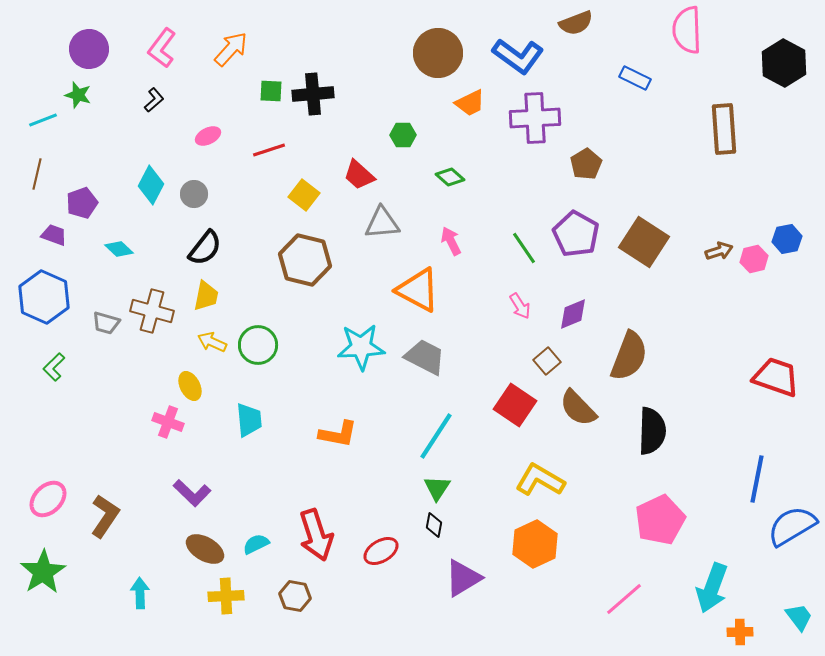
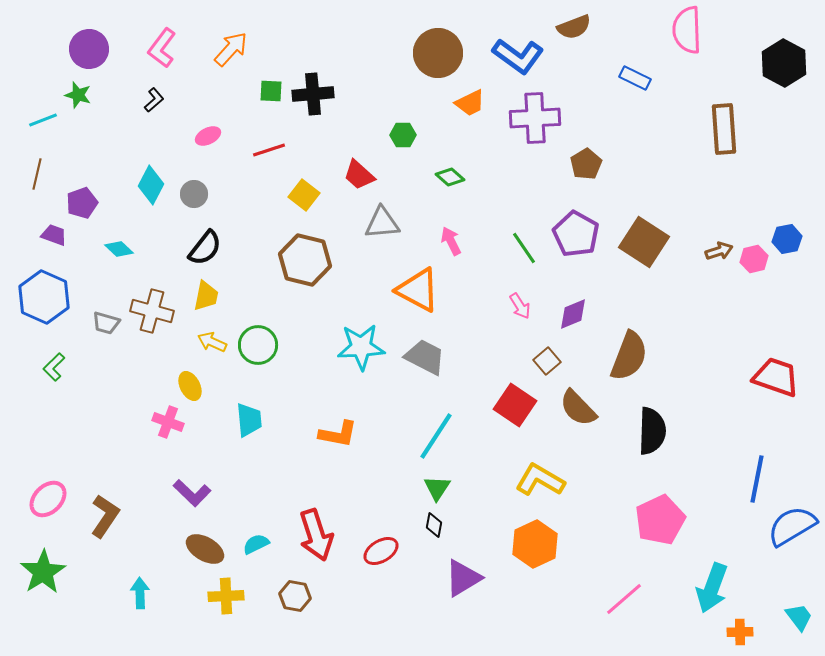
brown semicircle at (576, 23): moved 2 px left, 4 px down
